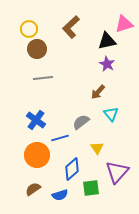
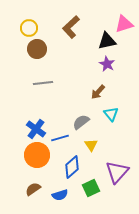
yellow circle: moved 1 px up
gray line: moved 5 px down
blue cross: moved 9 px down
yellow triangle: moved 6 px left, 3 px up
blue diamond: moved 2 px up
green square: rotated 18 degrees counterclockwise
